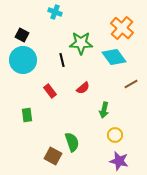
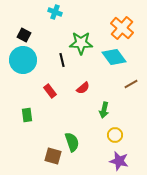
black square: moved 2 px right
brown square: rotated 12 degrees counterclockwise
